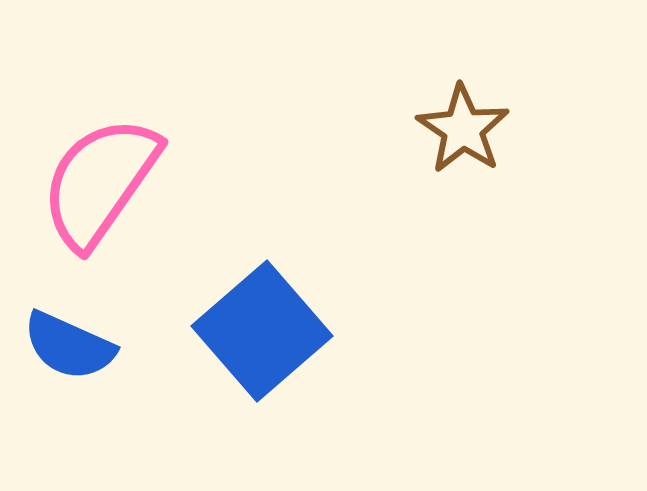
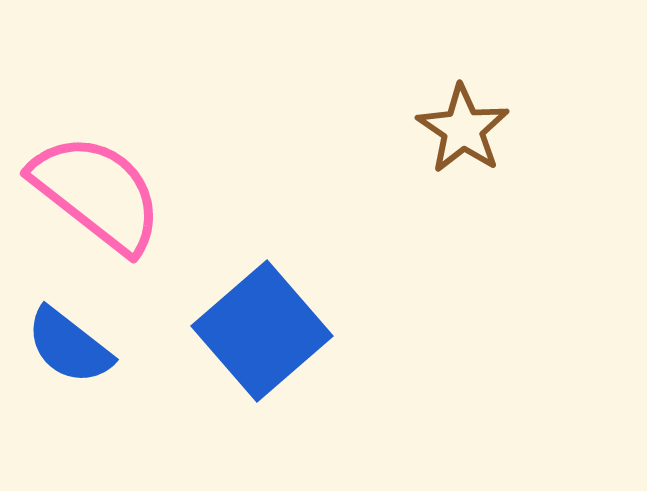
pink semicircle: moved 3 px left, 11 px down; rotated 93 degrees clockwise
blue semicircle: rotated 14 degrees clockwise
